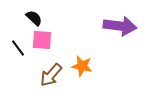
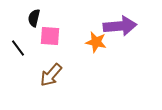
black semicircle: rotated 120 degrees counterclockwise
purple arrow: rotated 12 degrees counterclockwise
pink square: moved 8 px right, 4 px up
orange star: moved 14 px right, 24 px up
